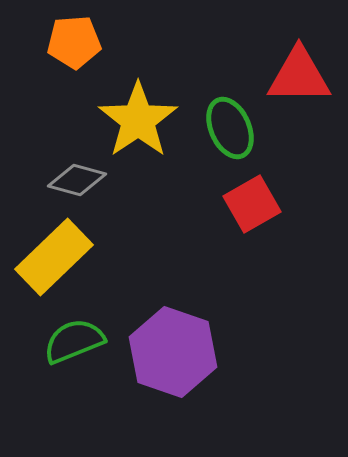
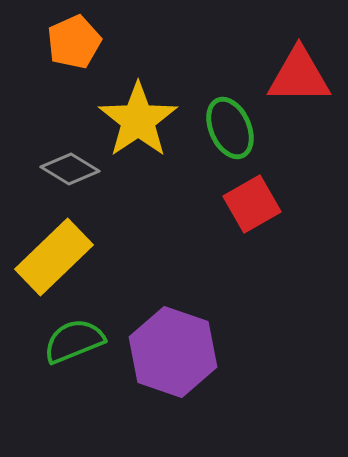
orange pentagon: rotated 20 degrees counterclockwise
gray diamond: moved 7 px left, 11 px up; rotated 16 degrees clockwise
